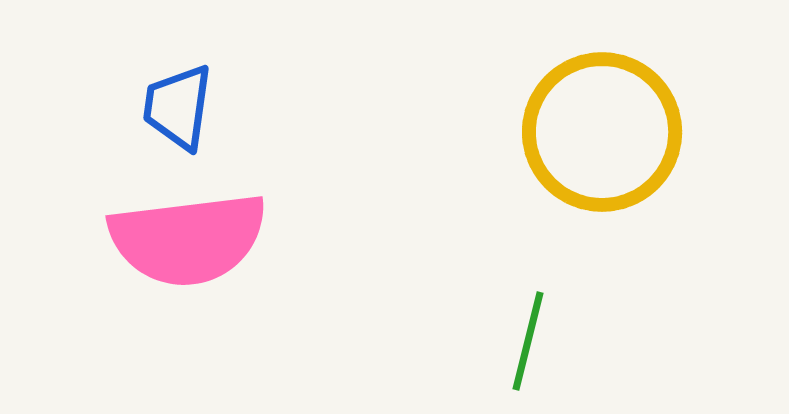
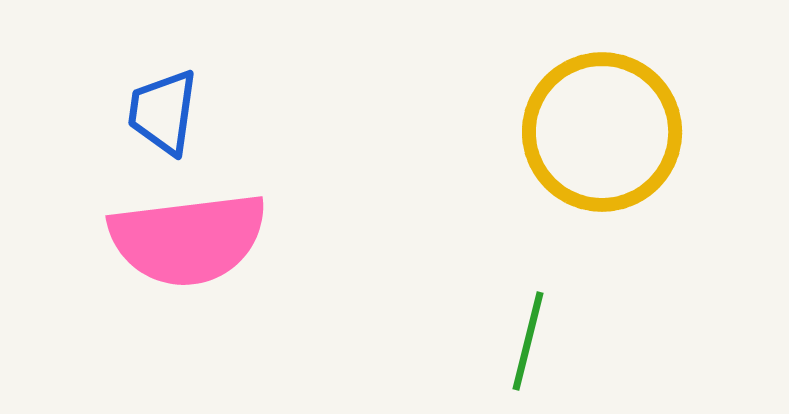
blue trapezoid: moved 15 px left, 5 px down
